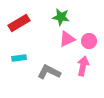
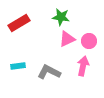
cyan rectangle: moved 1 px left, 8 px down
